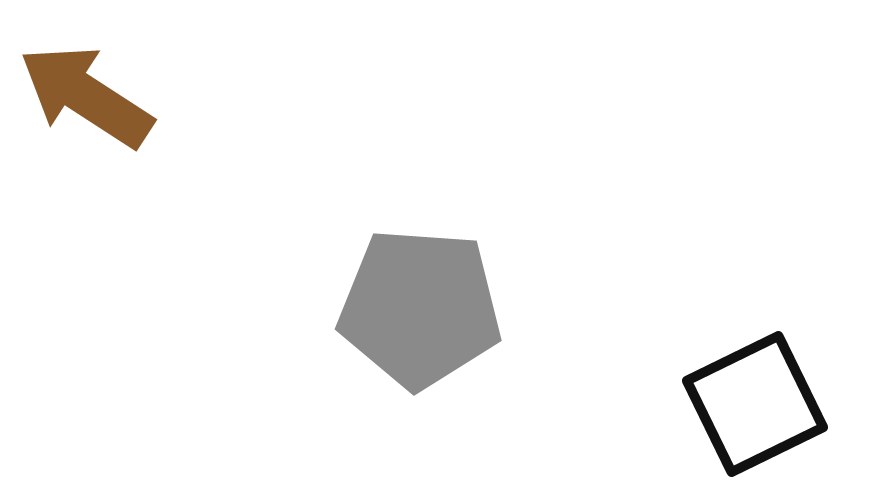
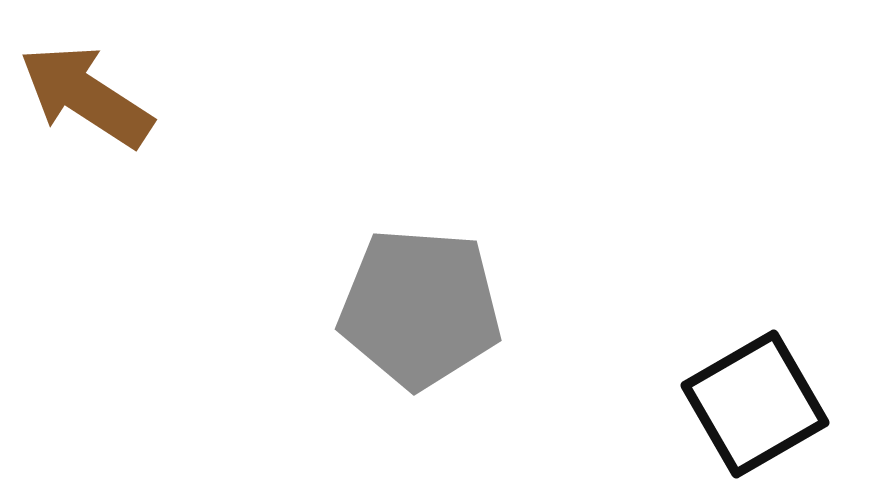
black square: rotated 4 degrees counterclockwise
